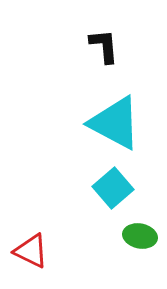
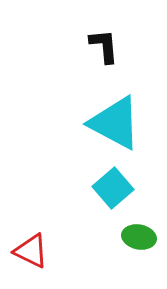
green ellipse: moved 1 px left, 1 px down
